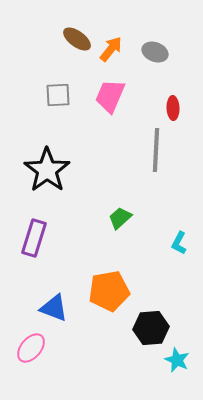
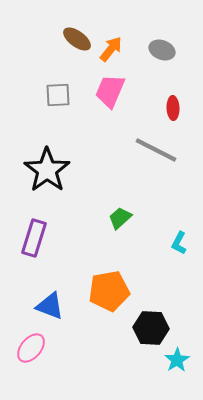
gray ellipse: moved 7 px right, 2 px up
pink trapezoid: moved 5 px up
gray line: rotated 66 degrees counterclockwise
blue triangle: moved 4 px left, 2 px up
black hexagon: rotated 8 degrees clockwise
cyan star: rotated 15 degrees clockwise
